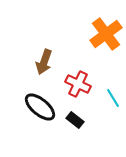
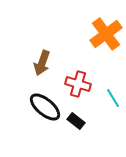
brown arrow: moved 2 px left, 1 px down
red cross: rotated 10 degrees counterclockwise
black ellipse: moved 5 px right
black rectangle: moved 1 px right, 1 px down
